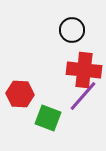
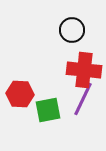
purple line: moved 3 px down; rotated 16 degrees counterclockwise
green square: moved 8 px up; rotated 32 degrees counterclockwise
